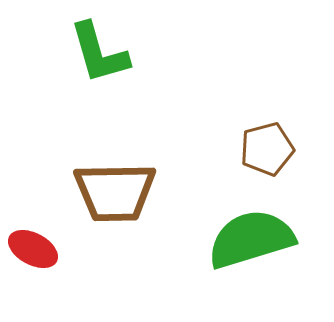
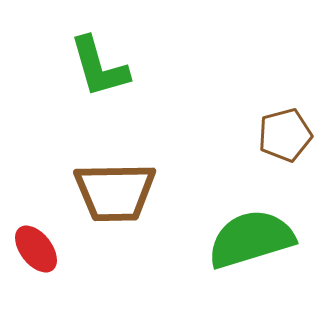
green L-shape: moved 14 px down
brown pentagon: moved 18 px right, 14 px up
red ellipse: moved 3 px right; rotated 24 degrees clockwise
